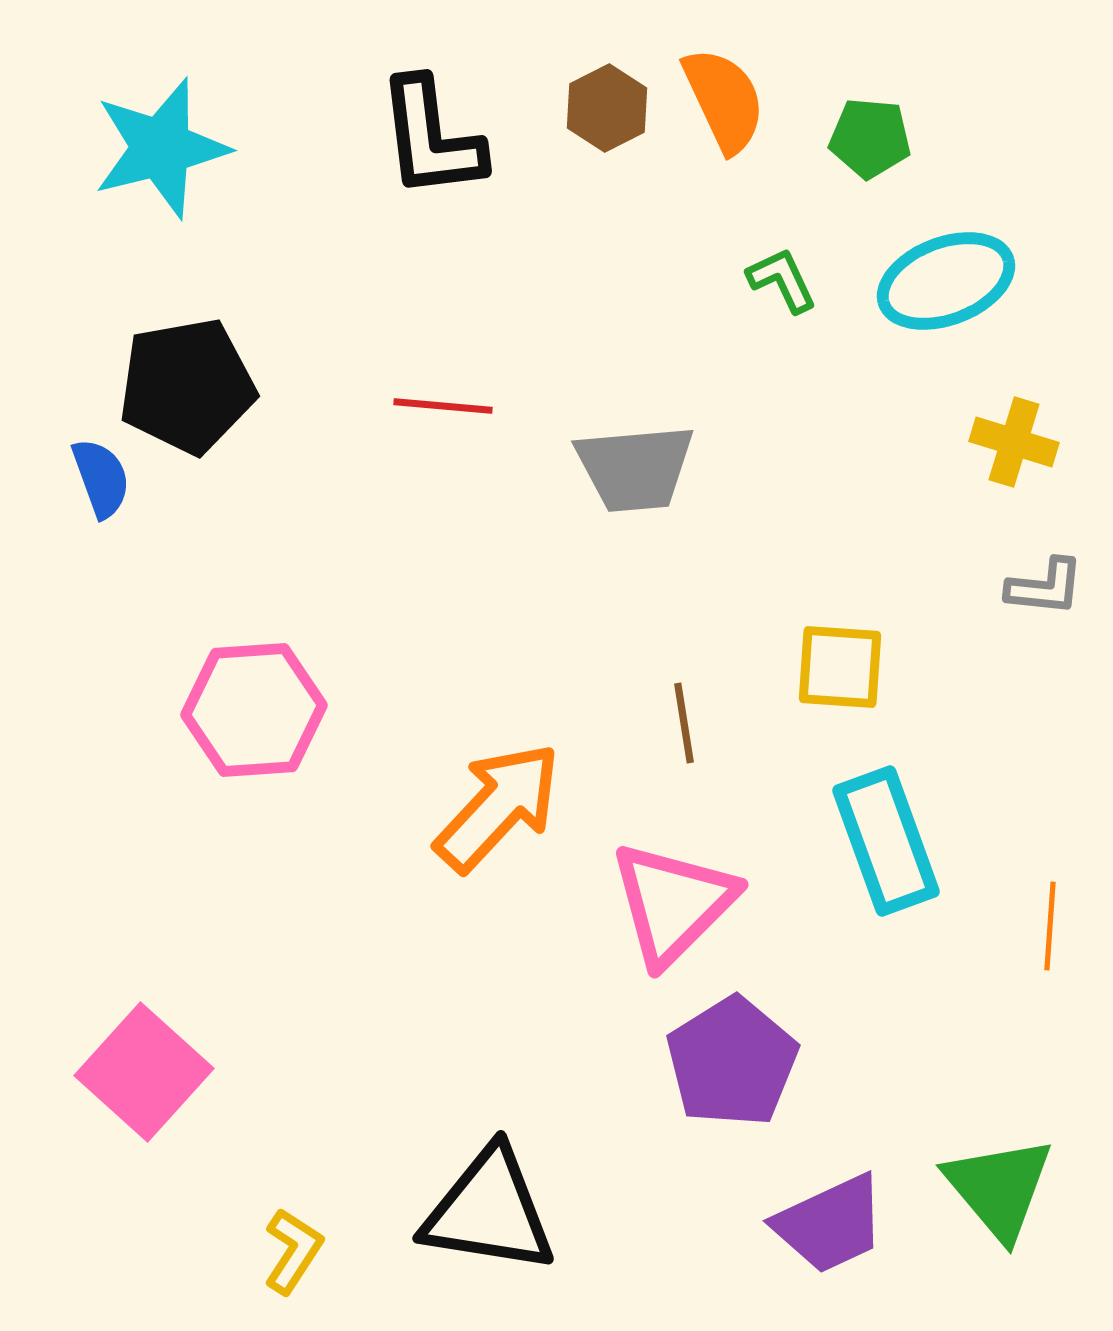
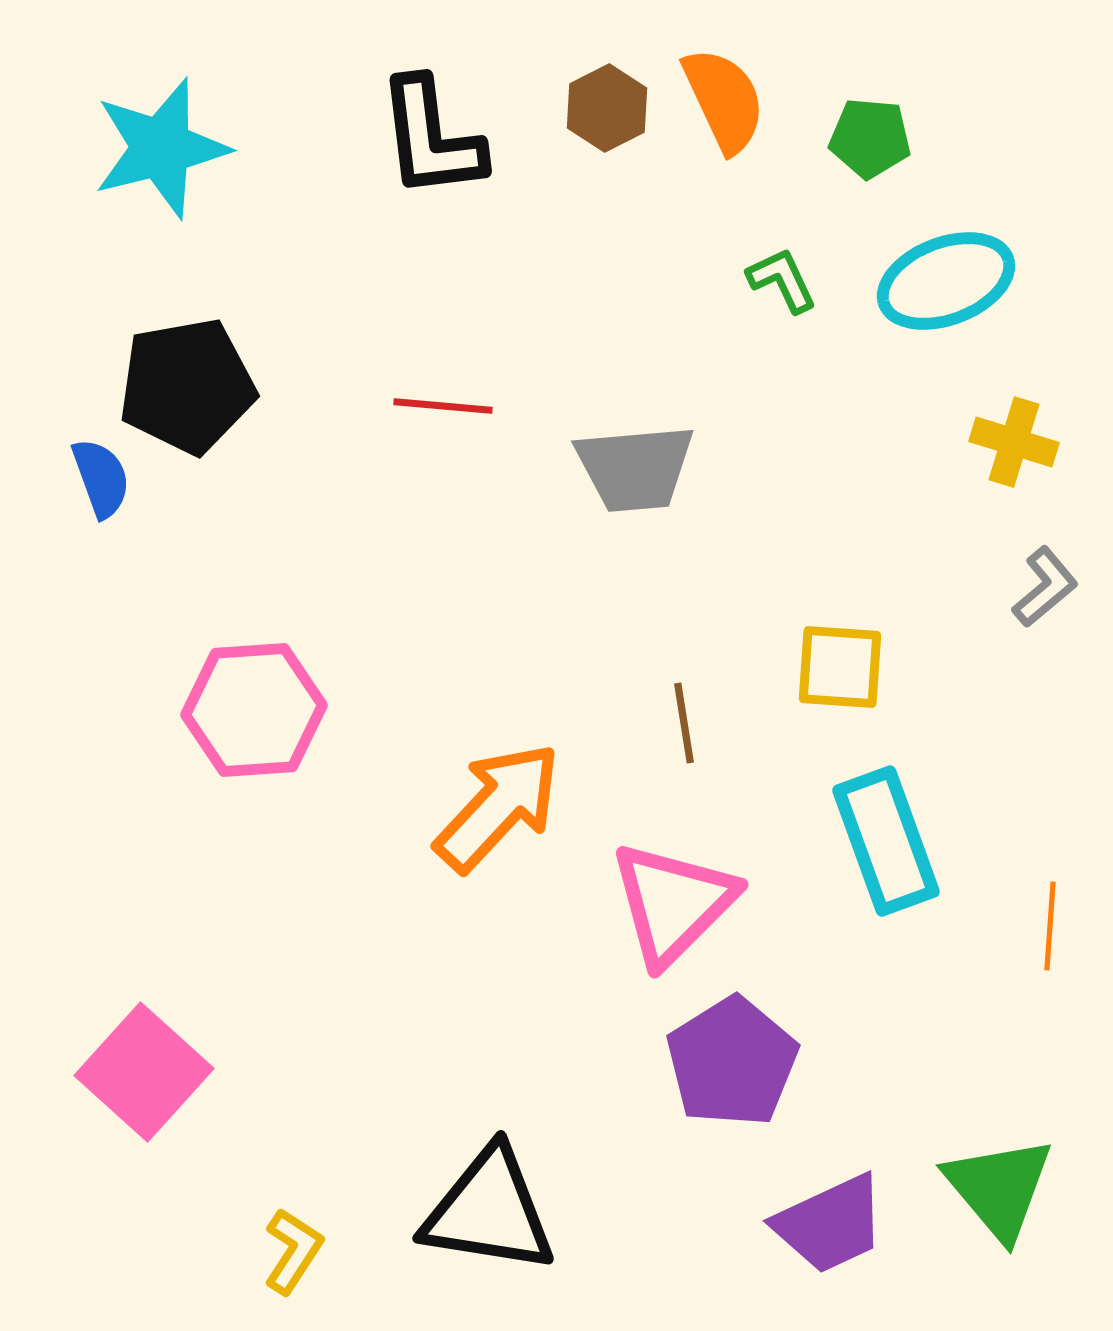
gray L-shape: rotated 46 degrees counterclockwise
